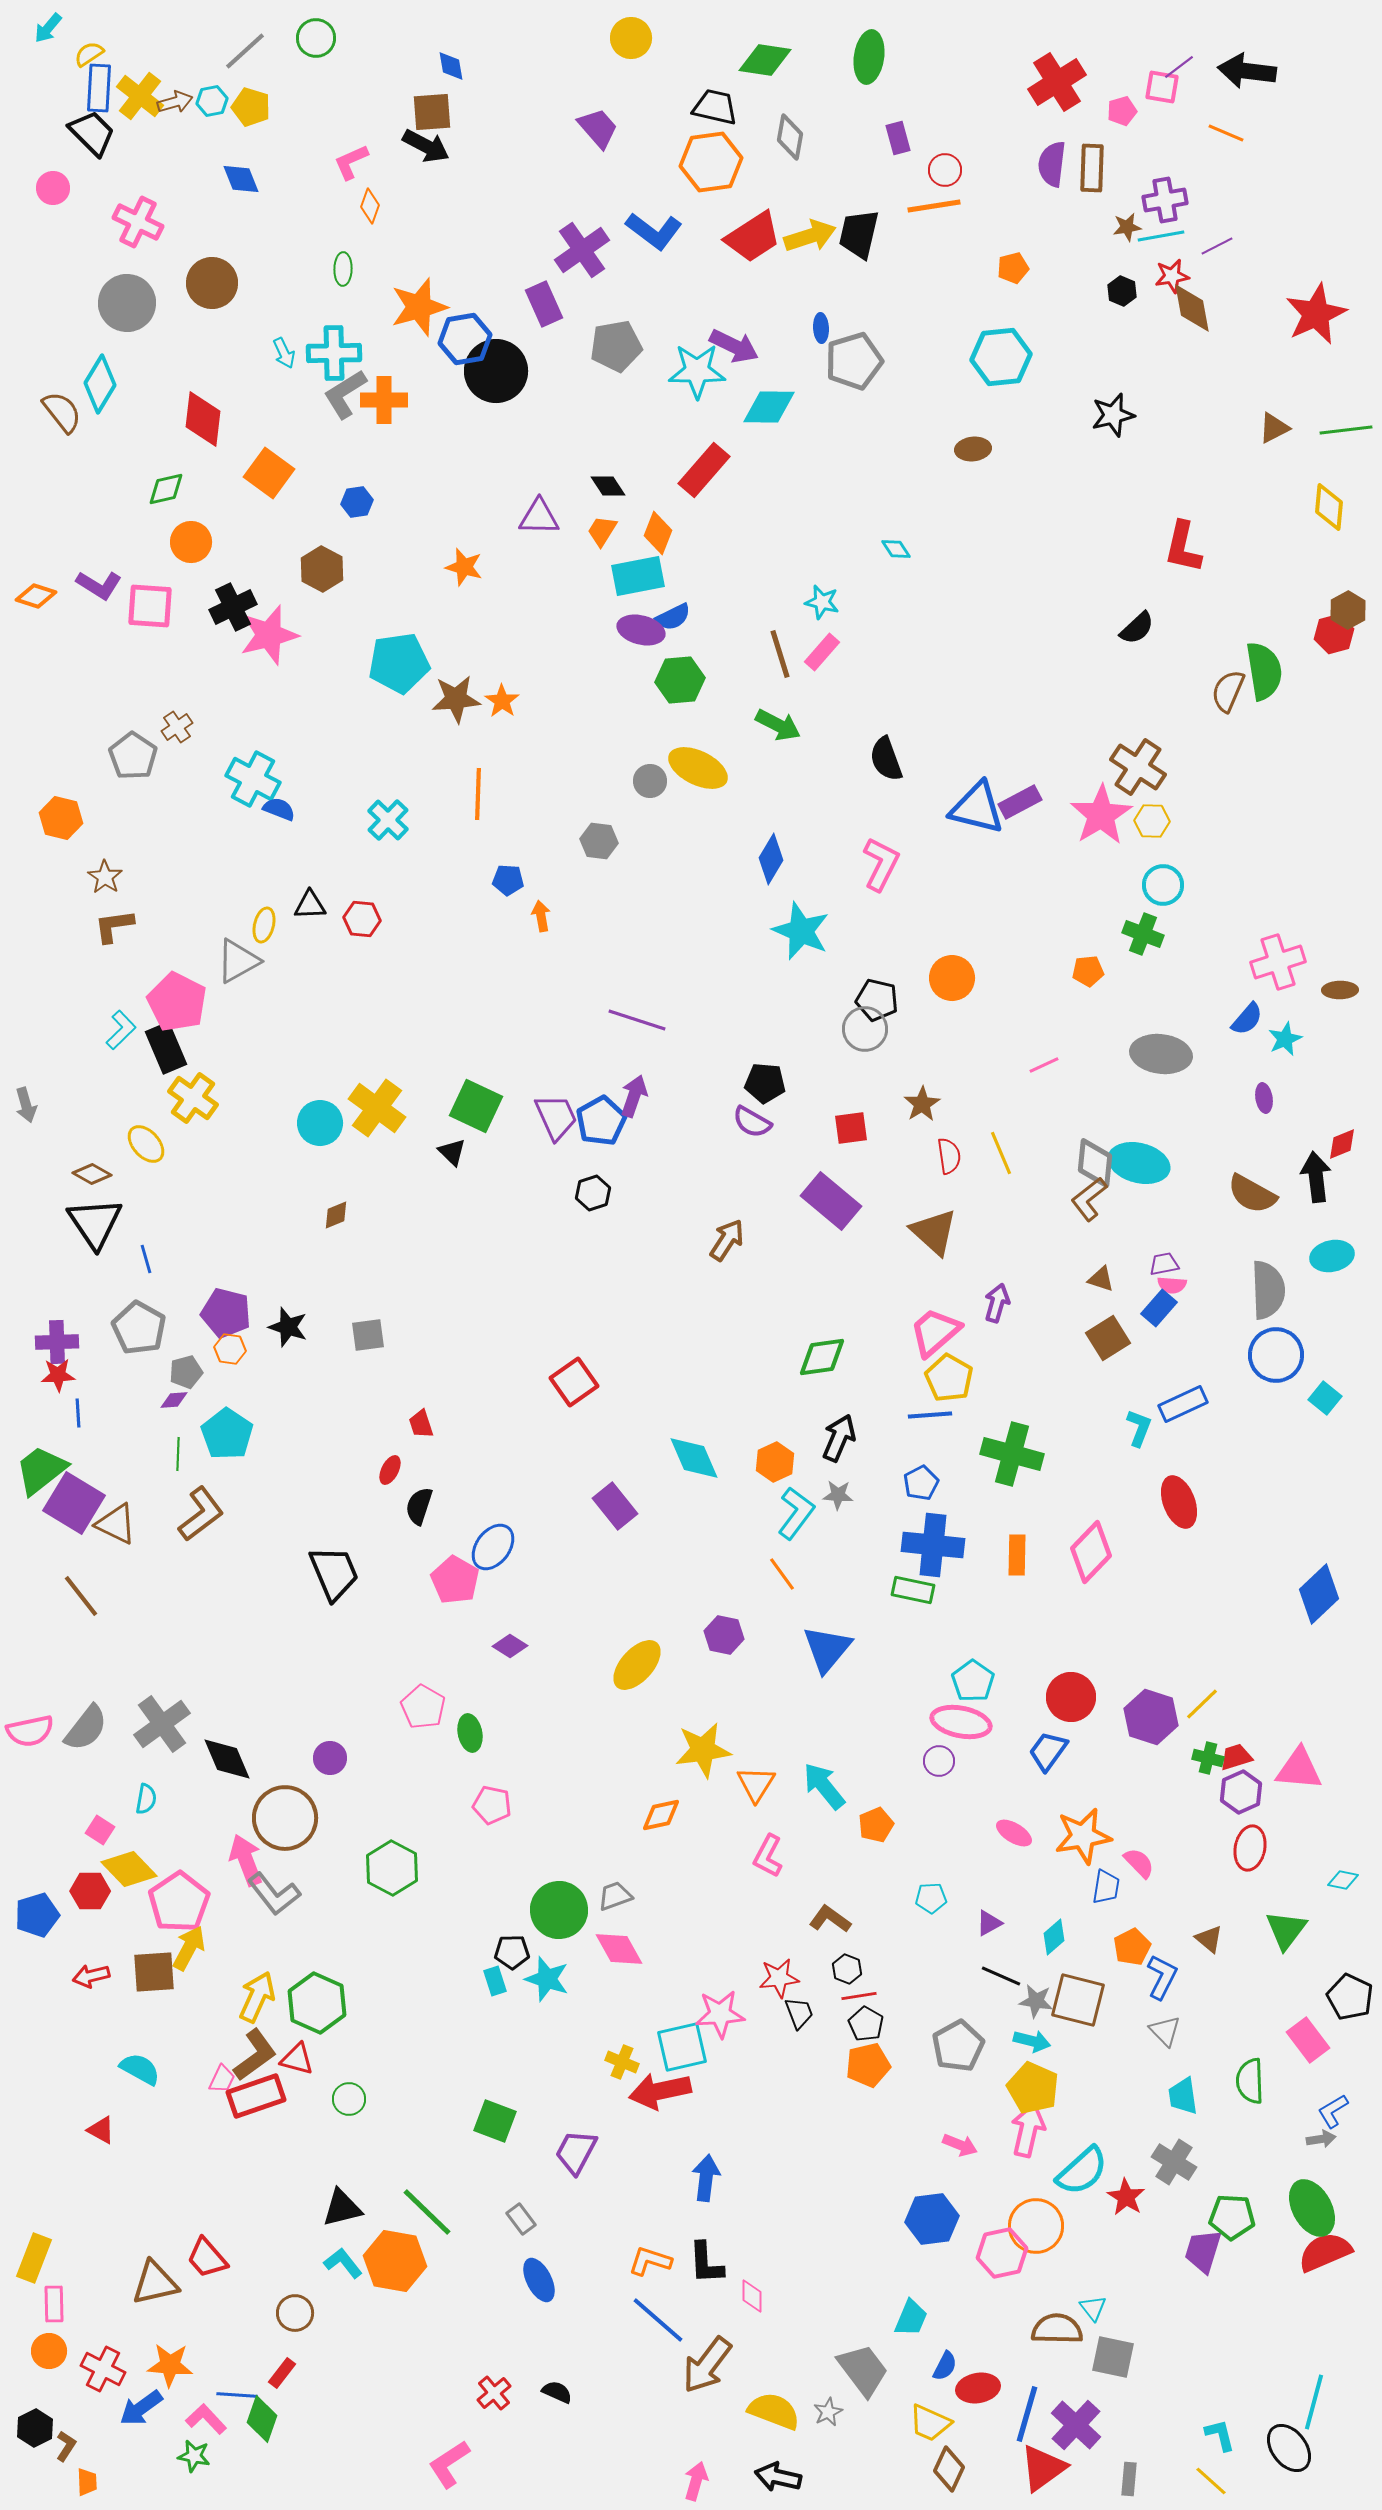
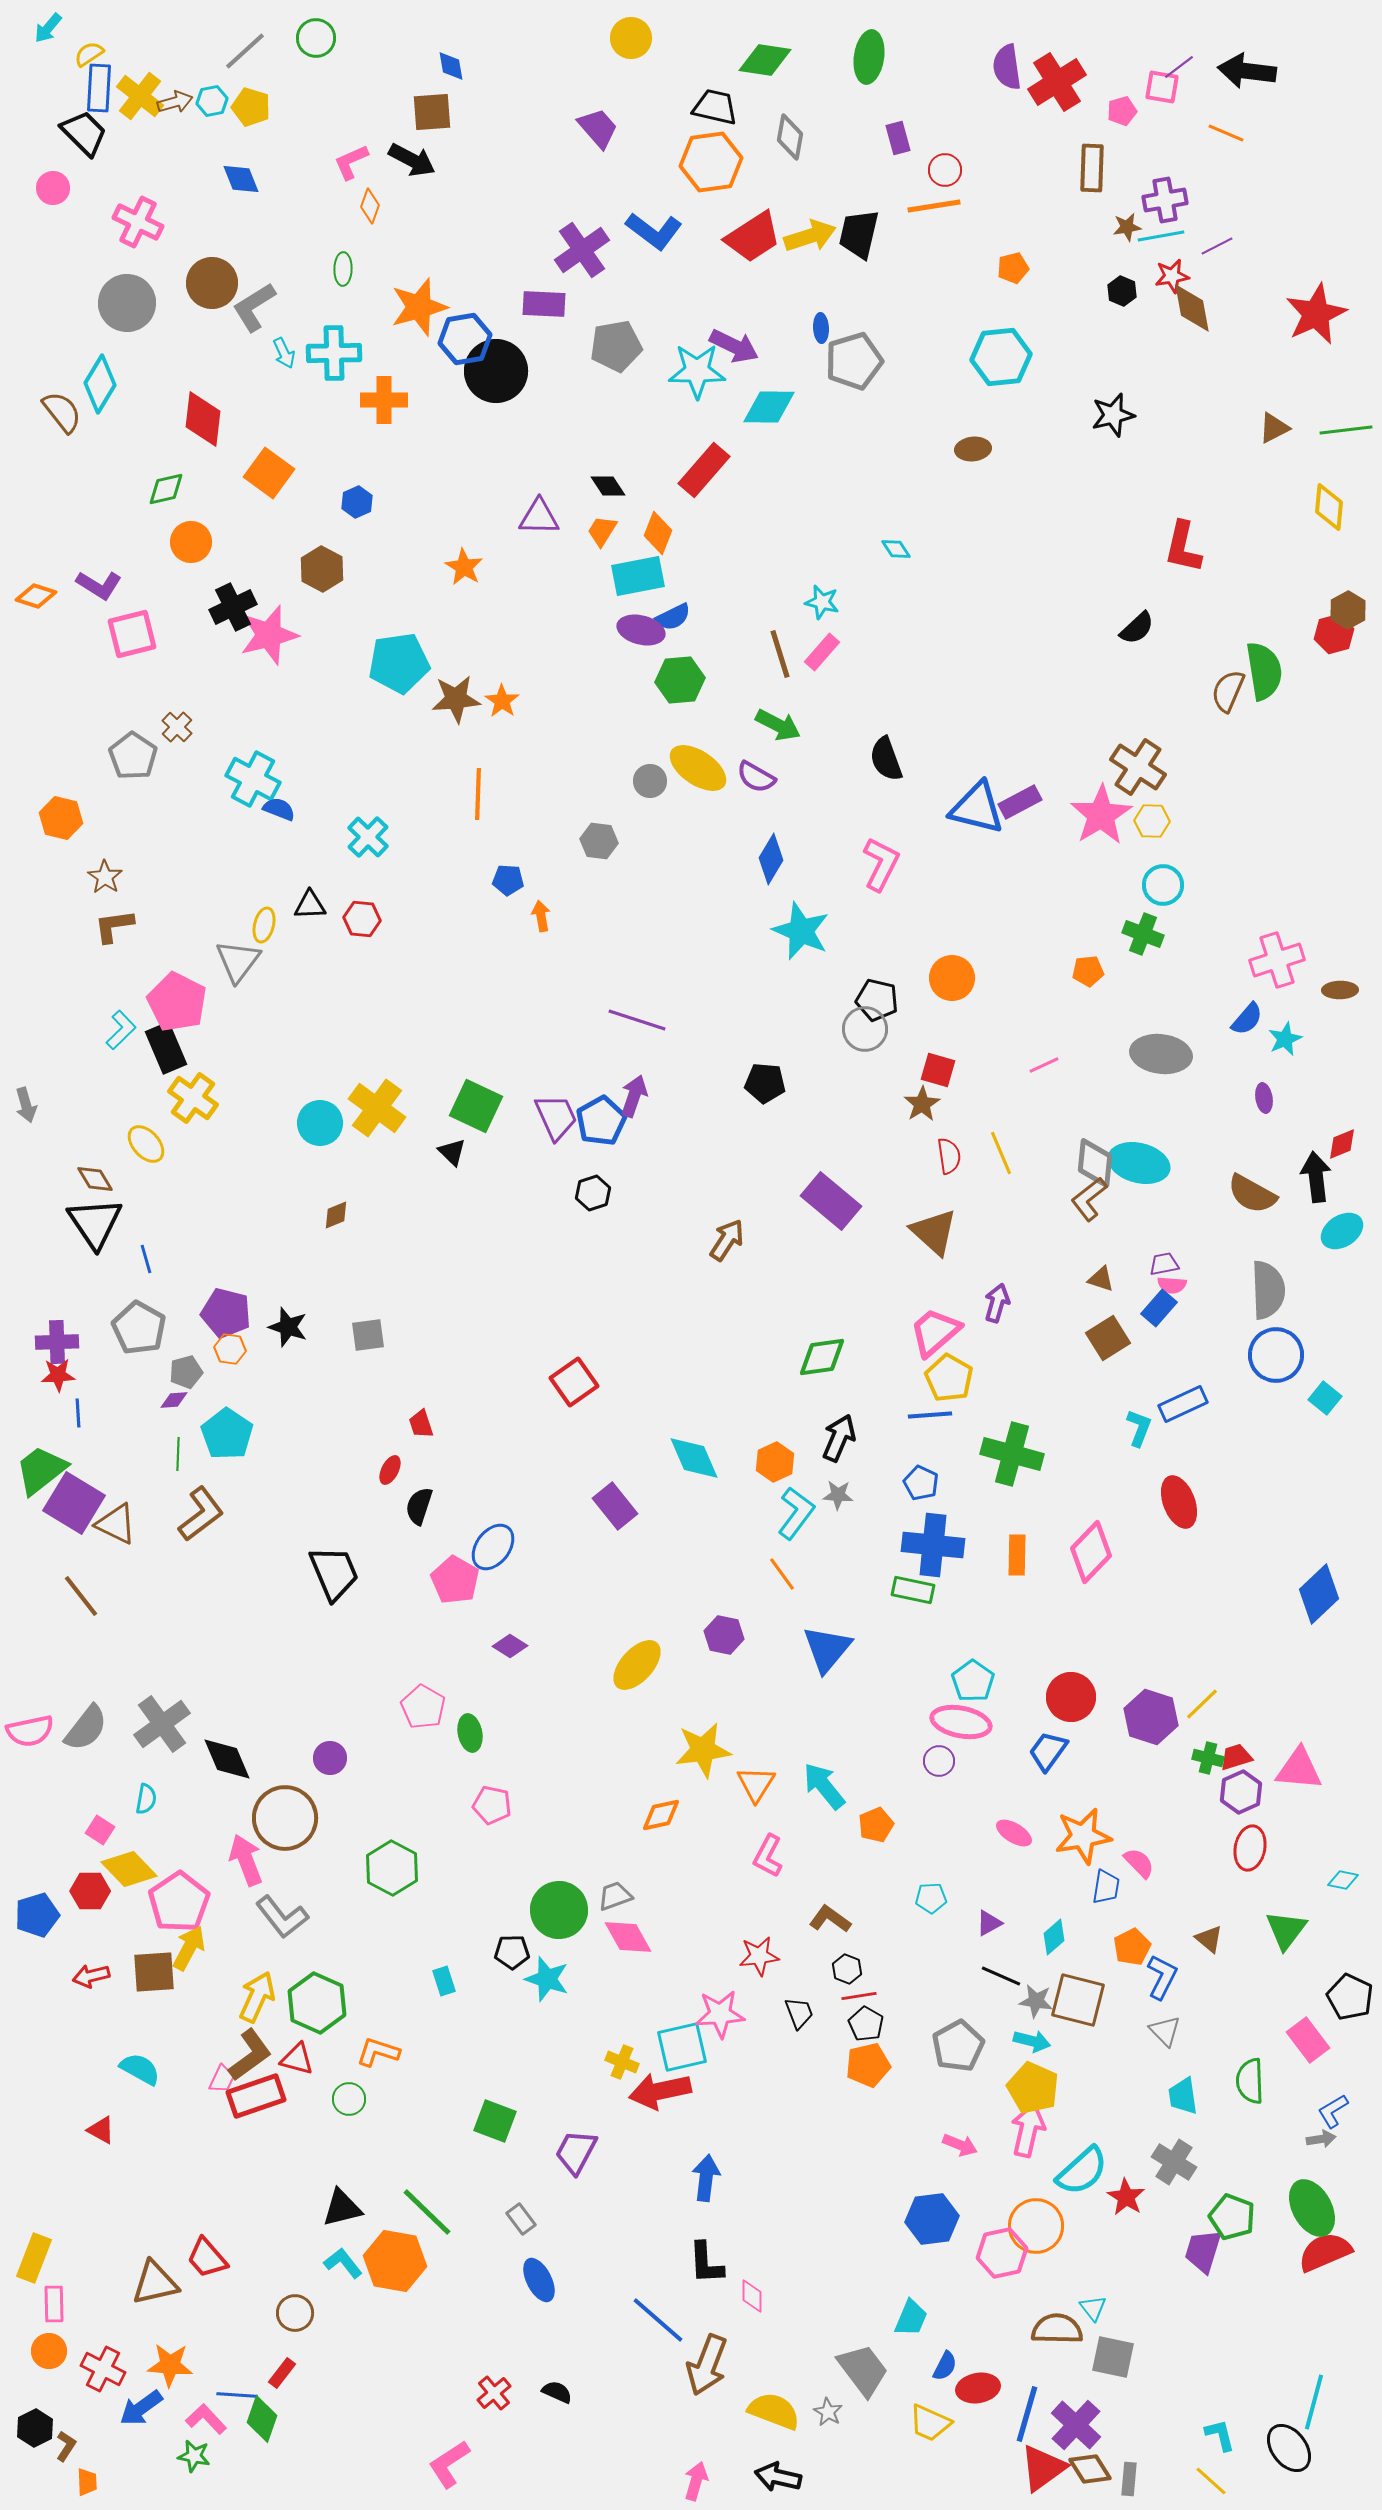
black trapezoid at (92, 133): moved 8 px left
black arrow at (426, 146): moved 14 px left, 14 px down
purple semicircle at (1052, 164): moved 45 px left, 97 px up; rotated 15 degrees counterclockwise
purple rectangle at (544, 304): rotated 63 degrees counterclockwise
gray L-shape at (345, 394): moved 91 px left, 87 px up
blue hexagon at (357, 502): rotated 16 degrees counterclockwise
orange star at (464, 567): rotated 15 degrees clockwise
pink square at (150, 606): moved 18 px left, 28 px down; rotated 18 degrees counterclockwise
brown cross at (177, 727): rotated 12 degrees counterclockwise
yellow ellipse at (698, 768): rotated 8 degrees clockwise
cyan cross at (388, 820): moved 20 px left, 17 px down
gray triangle at (238, 961): rotated 24 degrees counterclockwise
pink cross at (1278, 962): moved 1 px left, 2 px up
purple semicircle at (752, 1122): moved 4 px right, 345 px up
red square at (851, 1128): moved 87 px right, 58 px up; rotated 24 degrees clockwise
brown diamond at (92, 1174): moved 3 px right, 5 px down; rotated 30 degrees clockwise
cyan ellipse at (1332, 1256): moved 10 px right, 25 px up; rotated 21 degrees counterclockwise
blue pentagon at (921, 1483): rotated 20 degrees counterclockwise
gray L-shape at (274, 1894): moved 8 px right, 23 px down
pink diamond at (619, 1949): moved 9 px right, 12 px up
red star at (779, 1978): moved 20 px left, 22 px up
cyan rectangle at (495, 1981): moved 51 px left
brown L-shape at (255, 2055): moved 5 px left
green pentagon at (1232, 2217): rotated 18 degrees clockwise
orange L-shape at (650, 2261): moved 272 px left, 209 px up
brown arrow at (707, 2365): rotated 16 degrees counterclockwise
gray star at (828, 2412): rotated 16 degrees counterclockwise
brown diamond at (949, 2469): moved 141 px right; rotated 57 degrees counterclockwise
